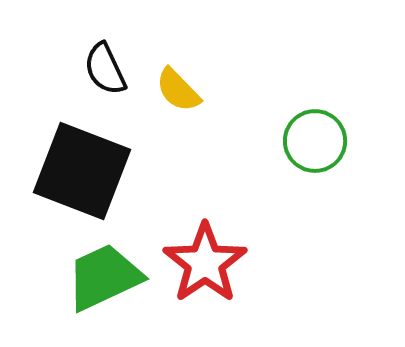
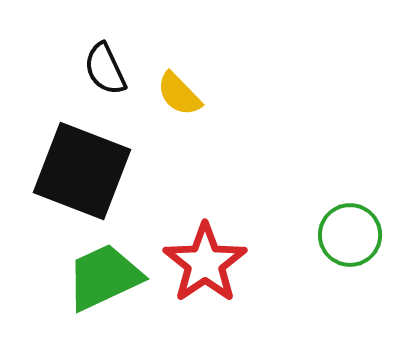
yellow semicircle: moved 1 px right, 4 px down
green circle: moved 35 px right, 94 px down
